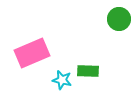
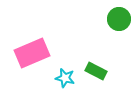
green rectangle: moved 8 px right; rotated 25 degrees clockwise
cyan star: moved 3 px right, 2 px up
